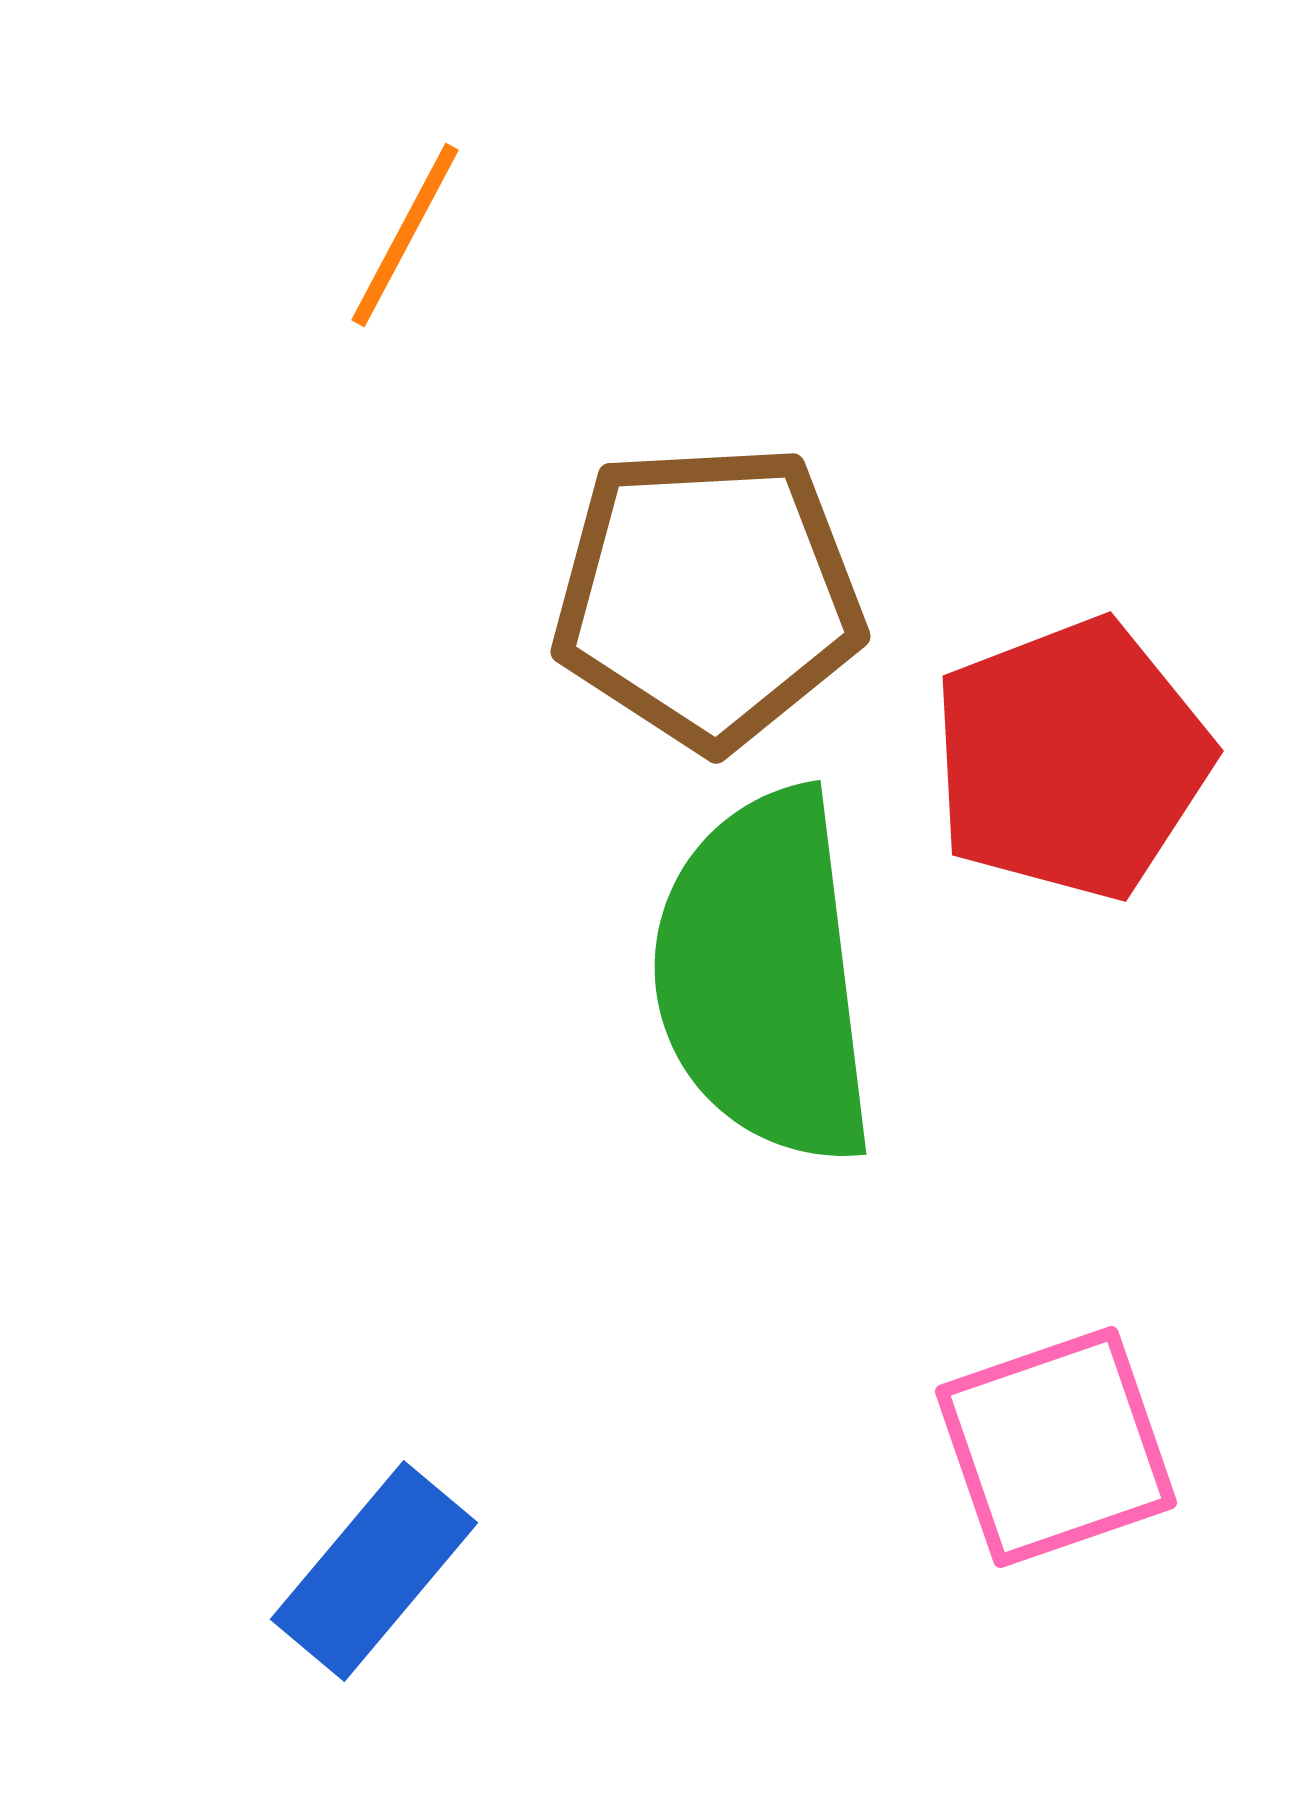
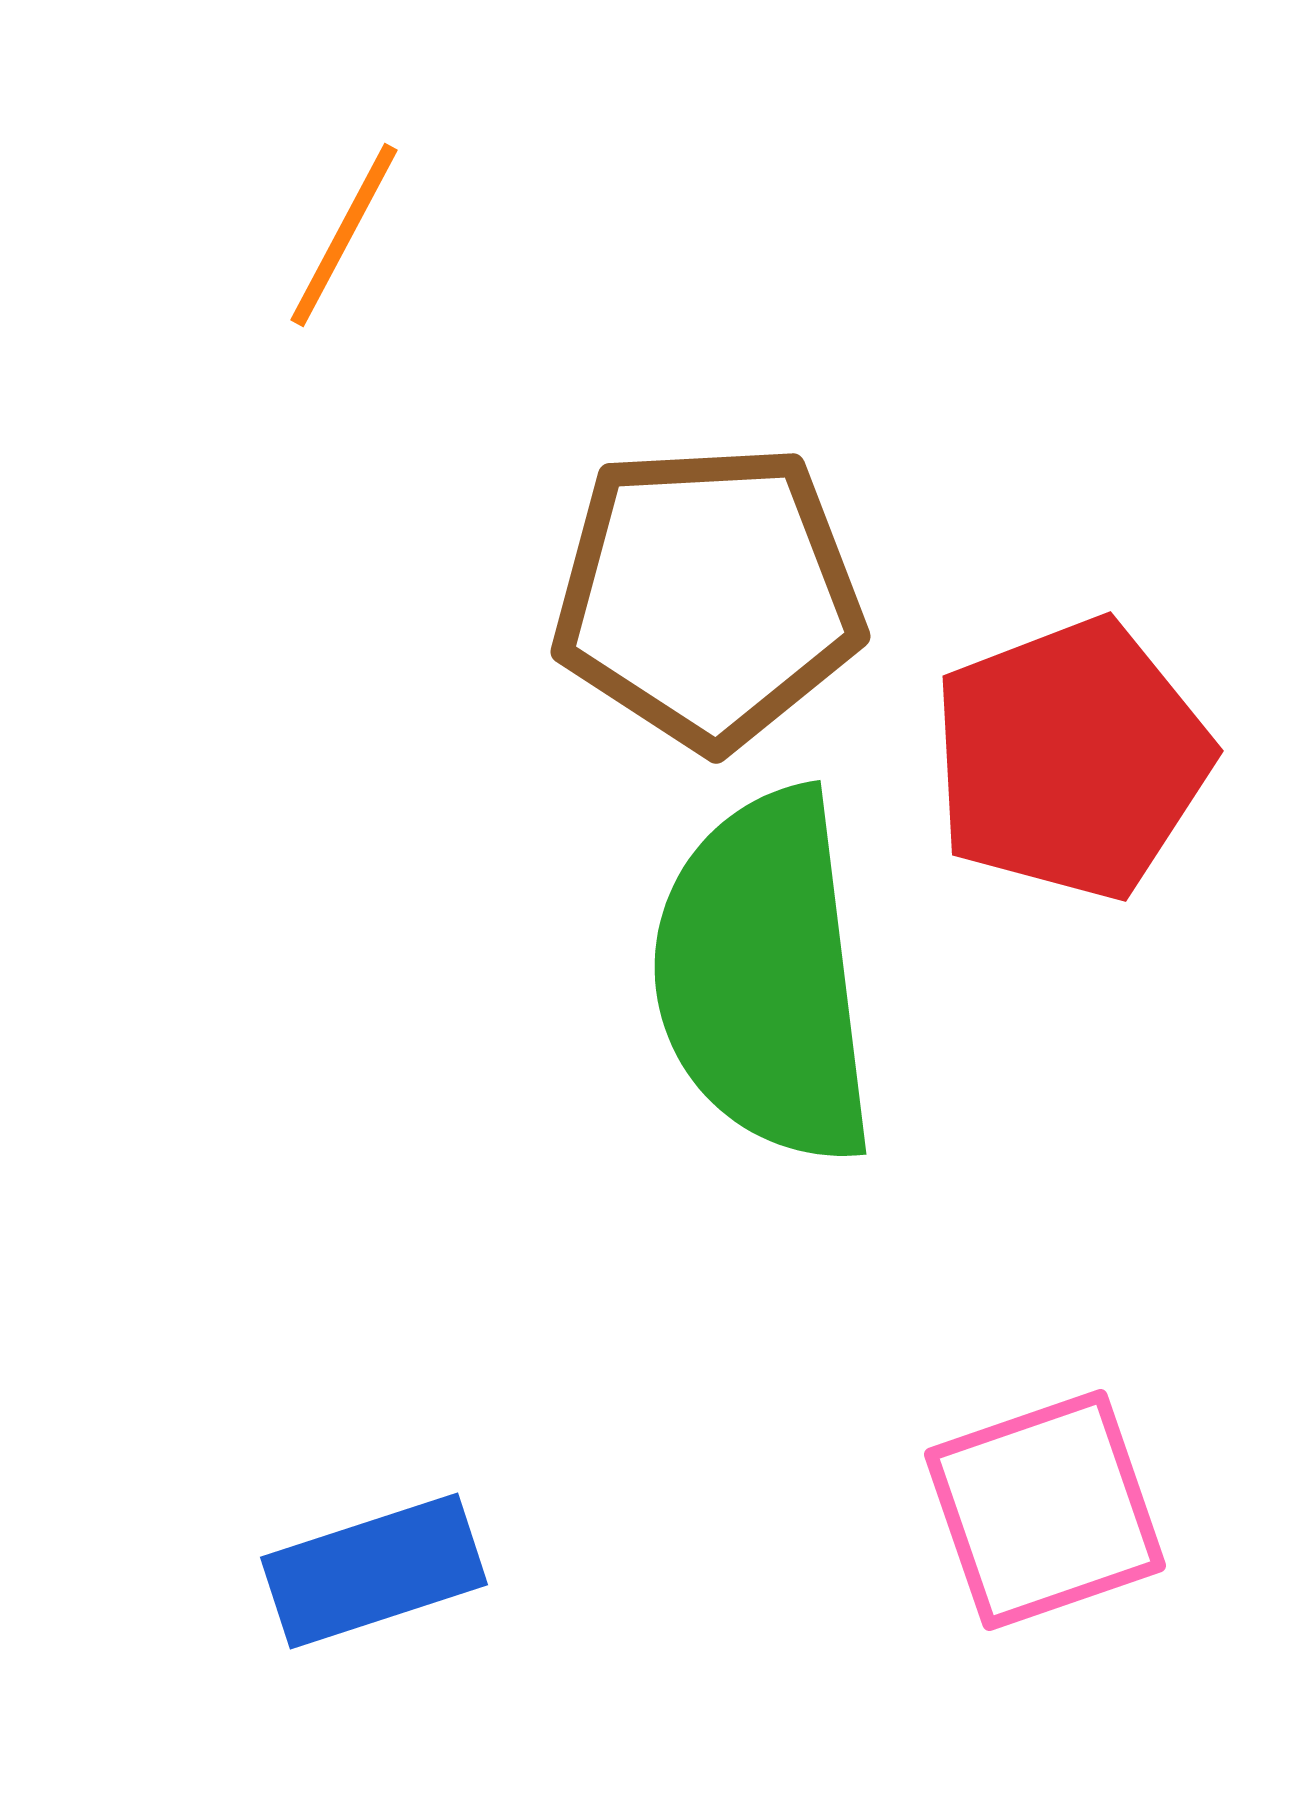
orange line: moved 61 px left
pink square: moved 11 px left, 63 px down
blue rectangle: rotated 32 degrees clockwise
